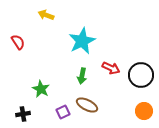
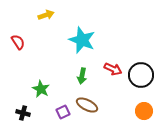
yellow arrow: rotated 140 degrees clockwise
cyan star: moved 1 px up; rotated 24 degrees counterclockwise
red arrow: moved 2 px right, 1 px down
black cross: moved 1 px up; rotated 24 degrees clockwise
